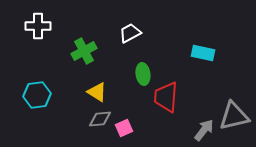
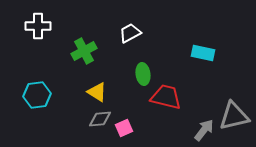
red trapezoid: rotated 100 degrees clockwise
